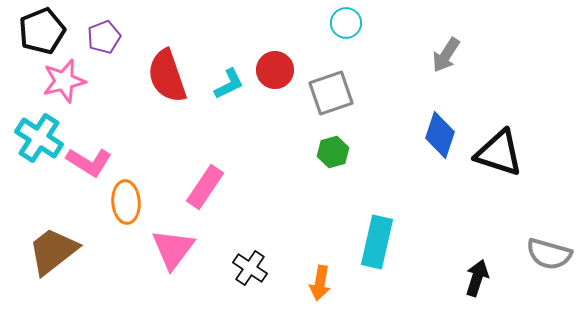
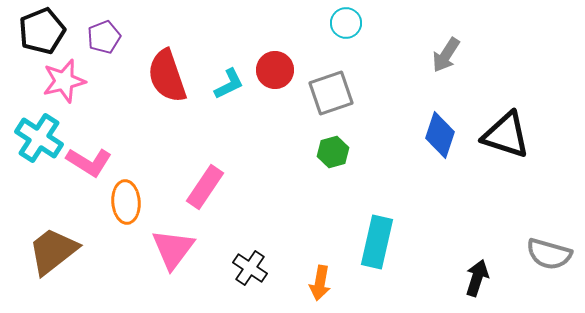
black triangle: moved 7 px right, 18 px up
